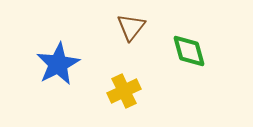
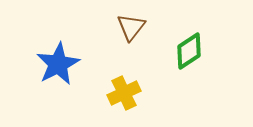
green diamond: rotated 72 degrees clockwise
yellow cross: moved 2 px down
